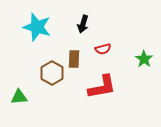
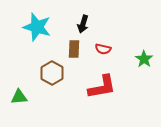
red semicircle: rotated 28 degrees clockwise
brown rectangle: moved 10 px up
